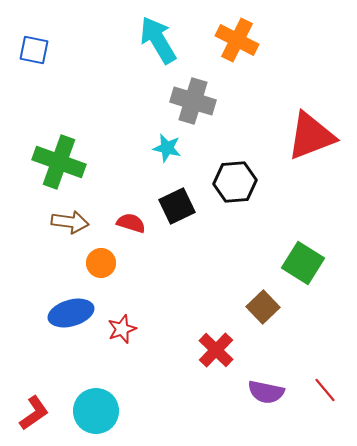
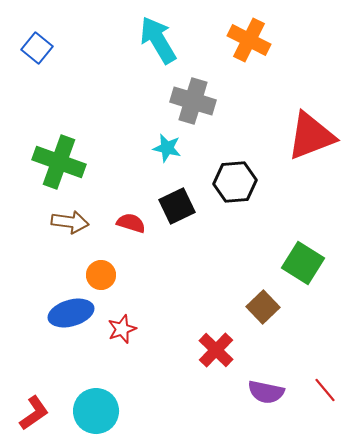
orange cross: moved 12 px right
blue square: moved 3 px right, 2 px up; rotated 28 degrees clockwise
orange circle: moved 12 px down
